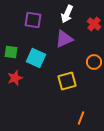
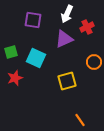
red cross: moved 7 px left, 3 px down; rotated 24 degrees clockwise
green square: rotated 24 degrees counterclockwise
orange line: moved 1 px left, 2 px down; rotated 56 degrees counterclockwise
